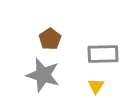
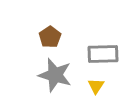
brown pentagon: moved 2 px up
gray star: moved 12 px right
